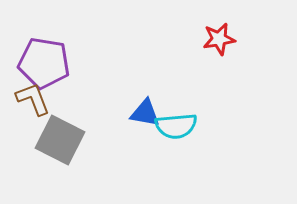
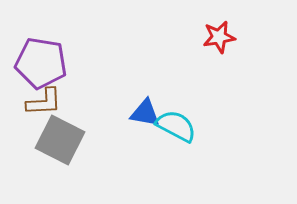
red star: moved 2 px up
purple pentagon: moved 3 px left
brown L-shape: moved 11 px right, 3 px down; rotated 108 degrees clockwise
cyan semicircle: rotated 147 degrees counterclockwise
